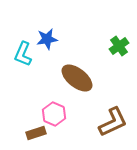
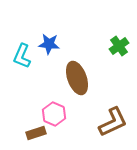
blue star: moved 2 px right, 5 px down; rotated 15 degrees clockwise
cyan L-shape: moved 1 px left, 2 px down
brown ellipse: rotated 32 degrees clockwise
